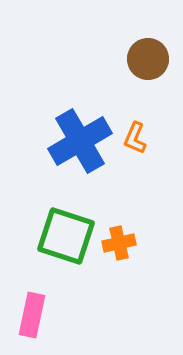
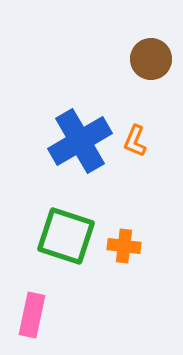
brown circle: moved 3 px right
orange L-shape: moved 3 px down
orange cross: moved 5 px right, 3 px down; rotated 20 degrees clockwise
